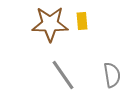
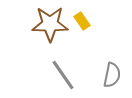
yellow rectangle: rotated 30 degrees counterclockwise
gray semicircle: rotated 20 degrees clockwise
